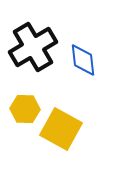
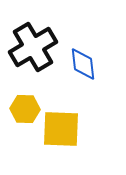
blue diamond: moved 4 px down
yellow square: rotated 27 degrees counterclockwise
